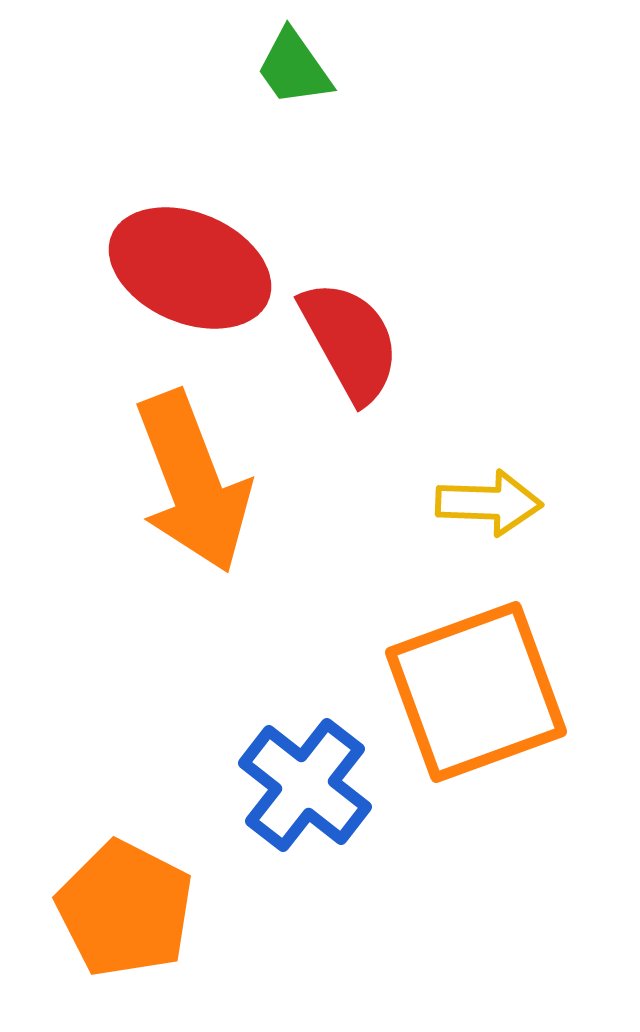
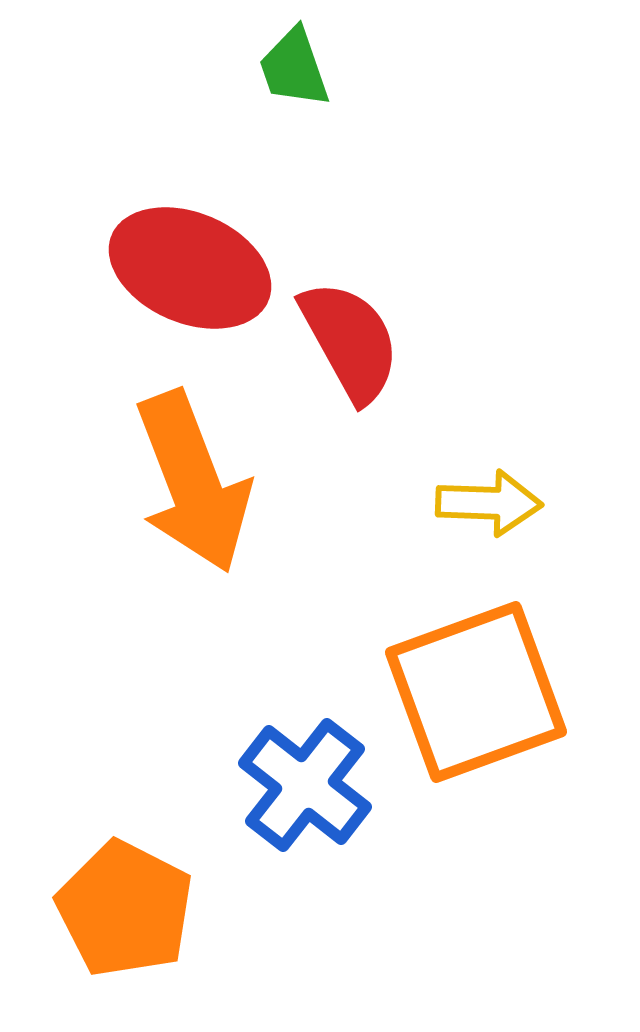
green trapezoid: rotated 16 degrees clockwise
